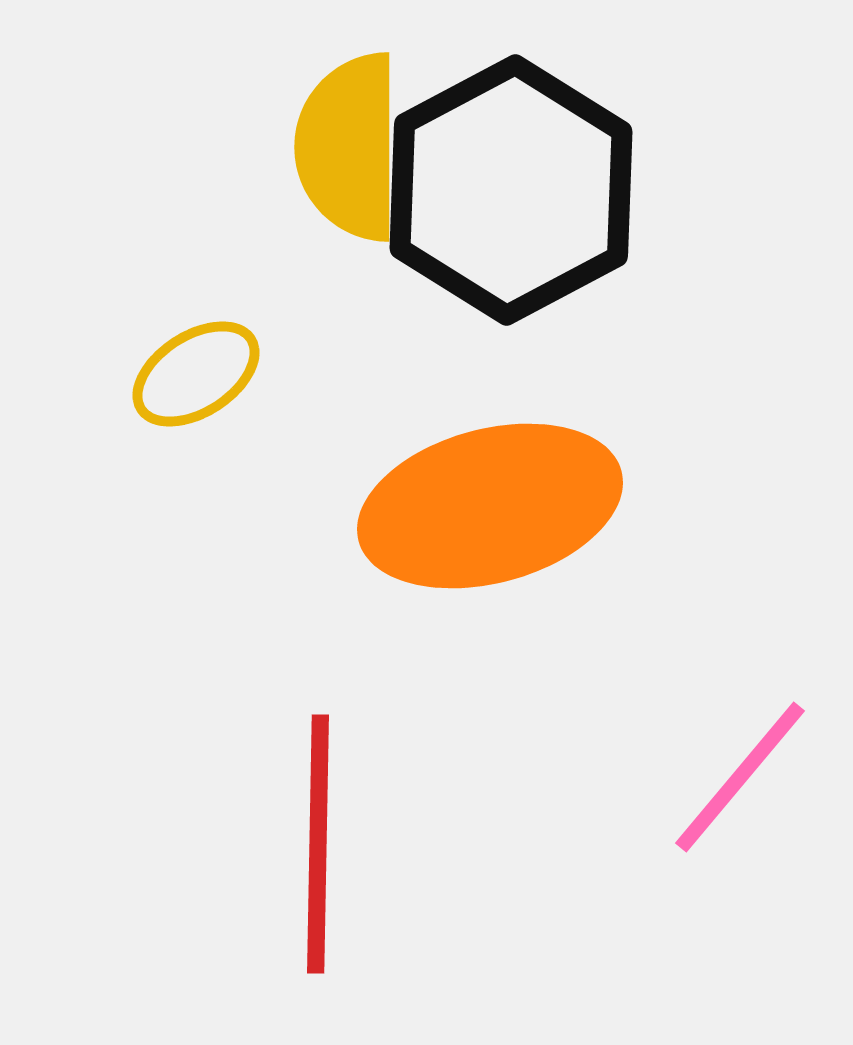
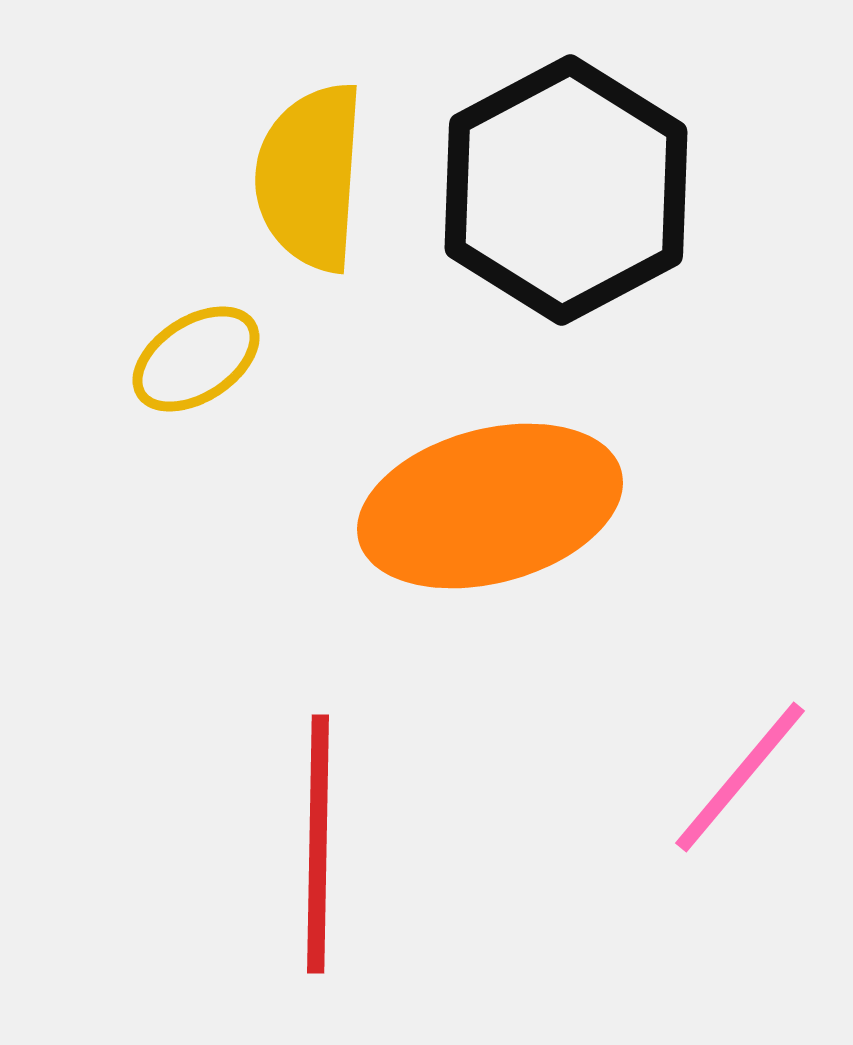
yellow semicircle: moved 39 px left, 30 px down; rotated 4 degrees clockwise
black hexagon: moved 55 px right
yellow ellipse: moved 15 px up
